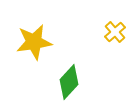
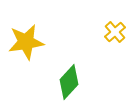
yellow star: moved 8 px left
